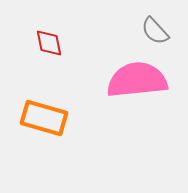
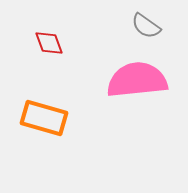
gray semicircle: moved 9 px left, 5 px up; rotated 12 degrees counterclockwise
red diamond: rotated 8 degrees counterclockwise
